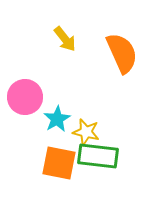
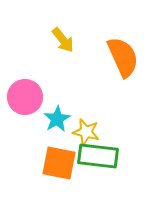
yellow arrow: moved 2 px left, 1 px down
orange semicircle: moved 1 px right, 4 px down
